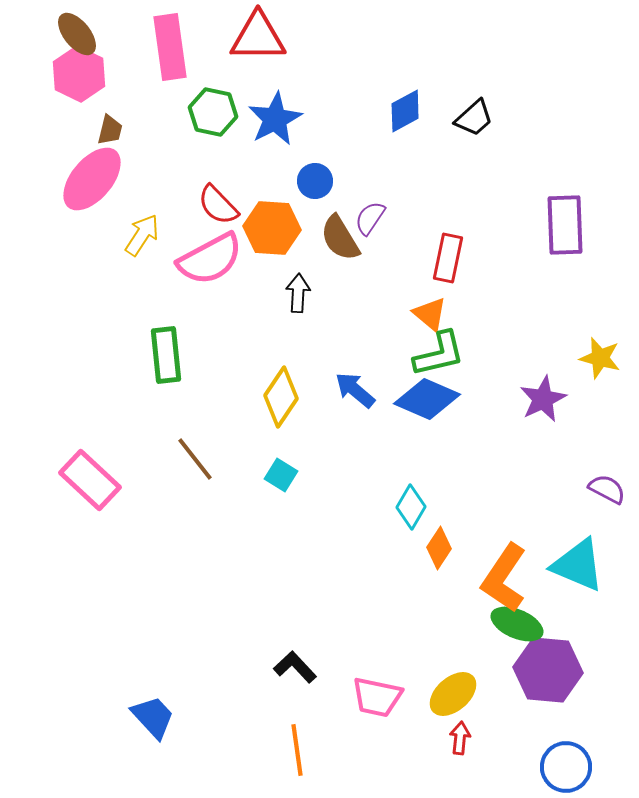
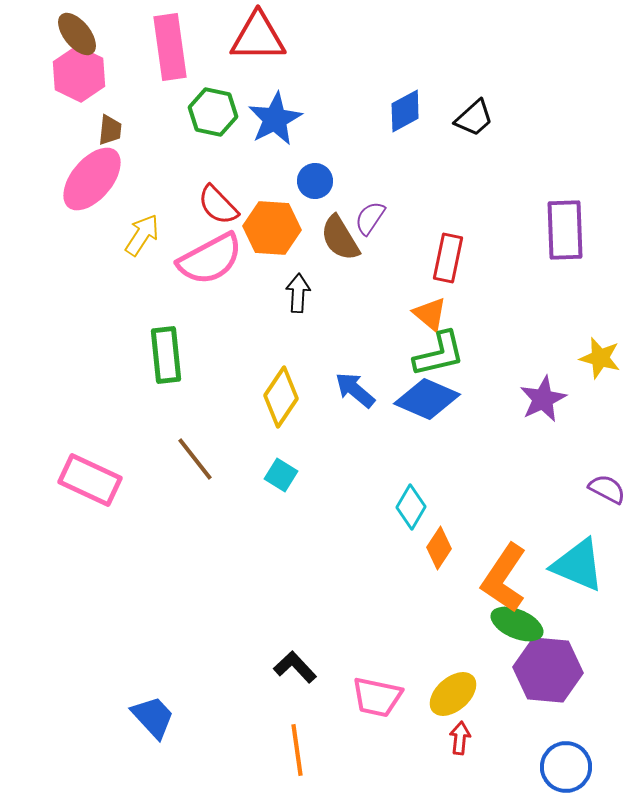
brown trapezoid at (110, 130): rotated 8 degrees counterclockwise
purple rectangle at (565, 225): moved 5 px down
pink rectangle at (90, 480): rotated 18 degrees counterclockwise
